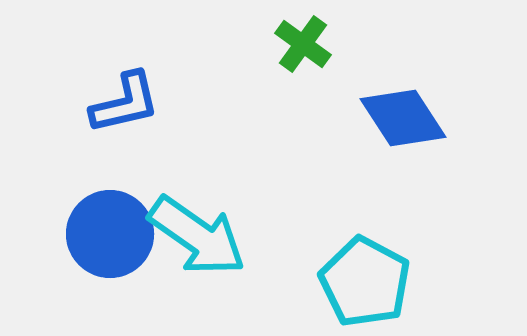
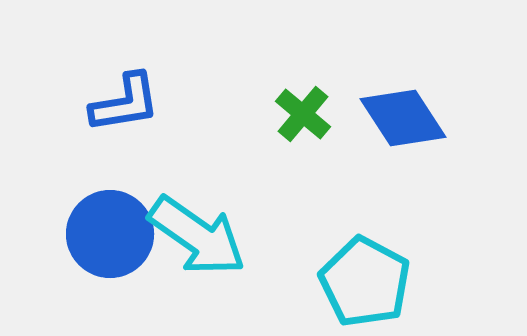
green cross: moved 70 px down; rotated 4 degrees clockwise
blue L-shape: rotated 4 degrees clockwise
